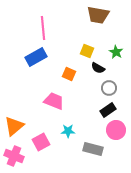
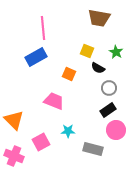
brown trapezoid: moved 1 px right, 3 px down
orange triangle: moved 6 px up; rotated 35 degrees counterclockwise
